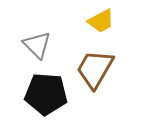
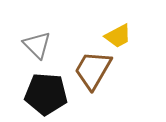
yellow trapezoid: moved 17 px right, 15 px down
brown trapezoid: moved 2 px left, 1 px down
